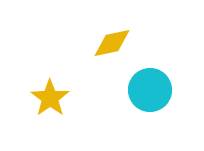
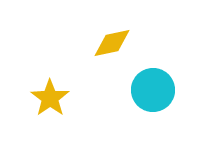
cyan circle: moved 3 px right
